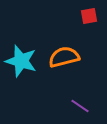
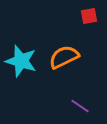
orange semicircle: rotated 12 degrees counterclockwise
